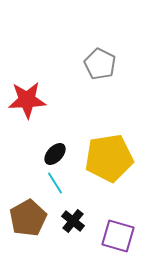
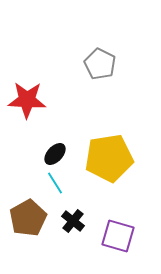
red star: rotated 6 degrees clockwise
